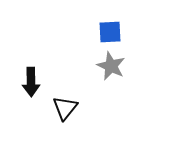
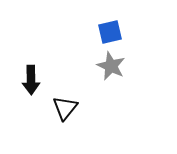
blue square: rotated 10 degrees counterclockwise
black arrow: moved 2 px up
